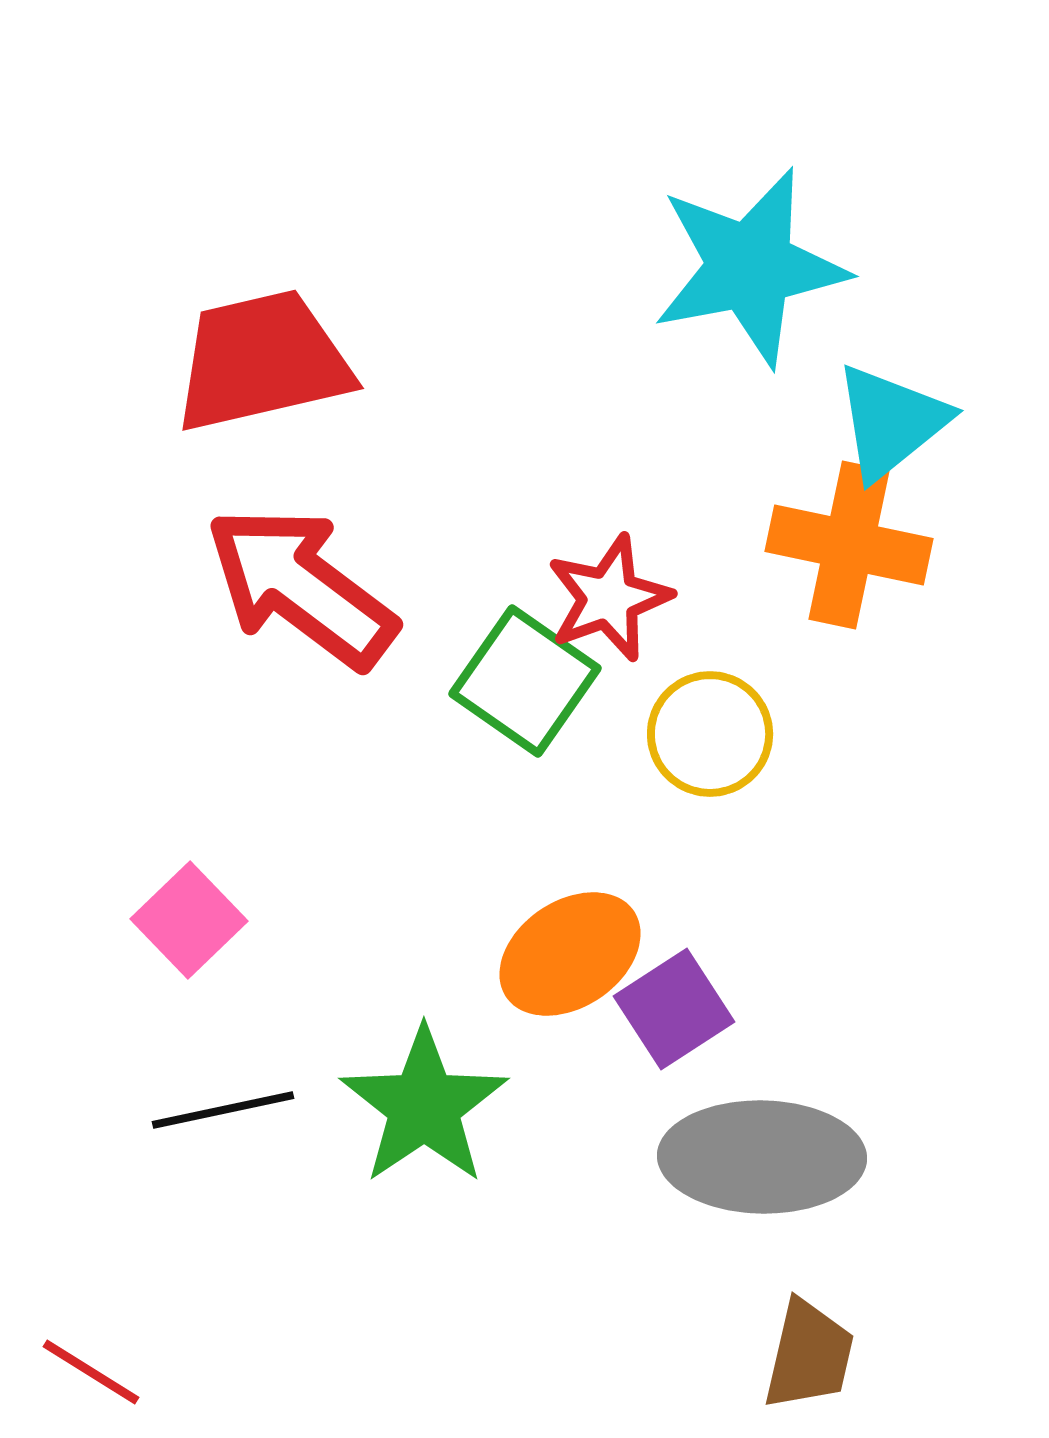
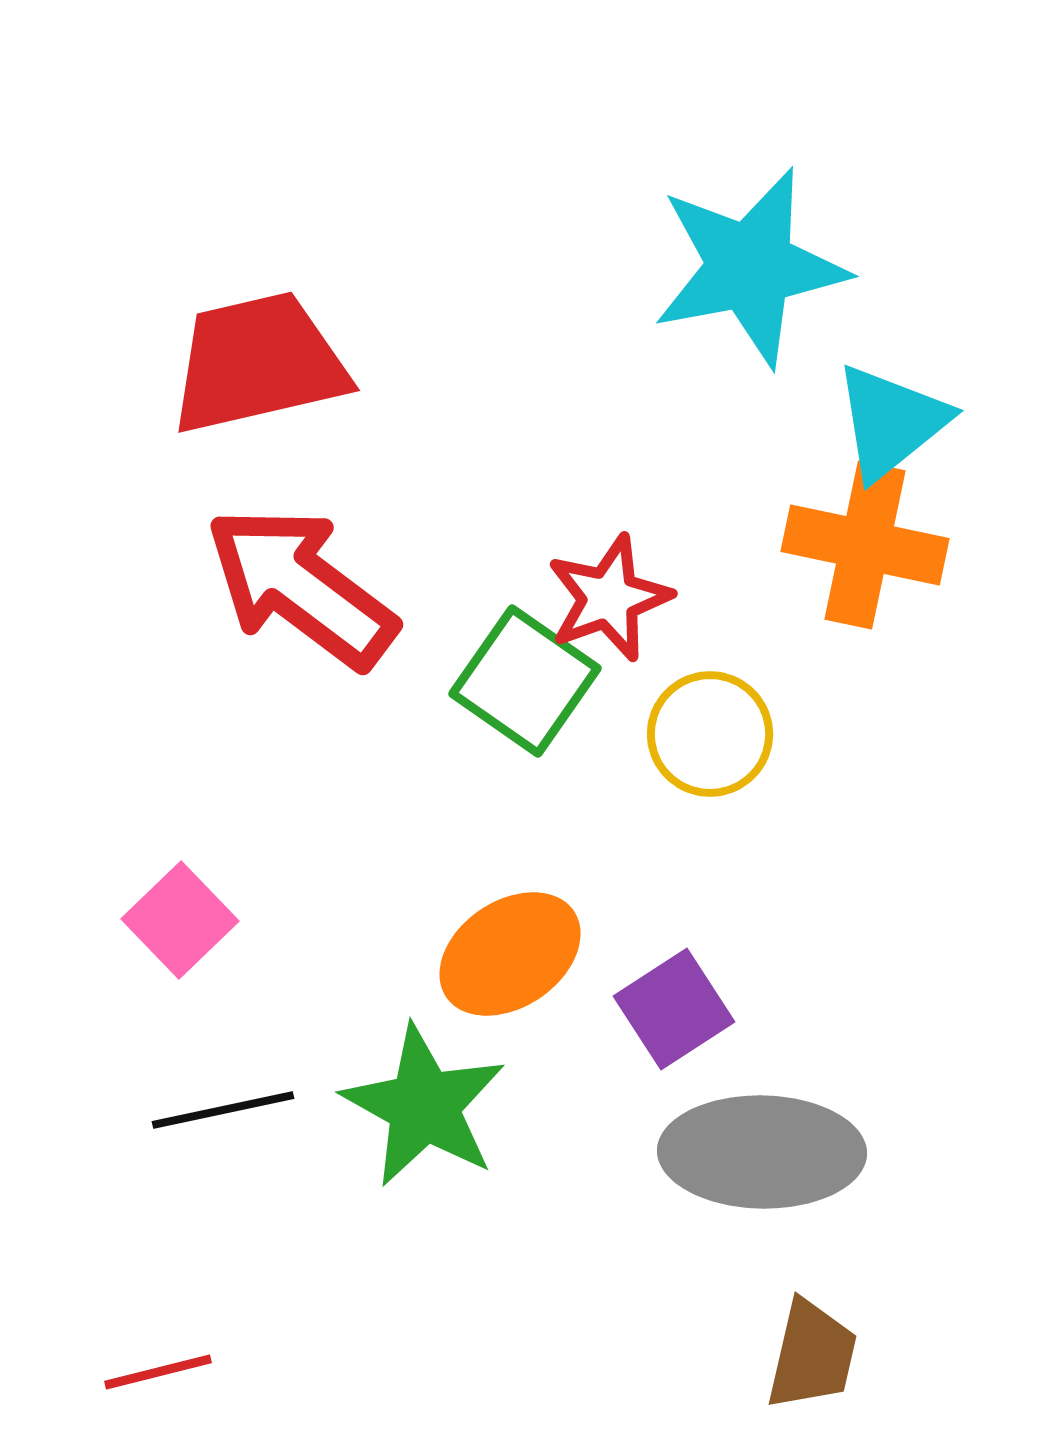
red trapezoid: moved 4 px left, 2 px down
orange cross: moved 16 px right
pink square: moved 9 px left
orange ellipse: moved 60 px left
green star: rotated 9 degrees counterclockwise
gray ellipse: moved 5 px up
brown trapezoid: moved 3 px right
red line: moved 67 px right; rotated 46 degrees counterclockwise
